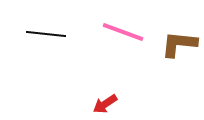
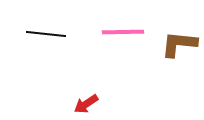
pink line: rotated 21 degrees counterclockwise
red arrow: moved 19 px left
